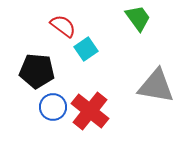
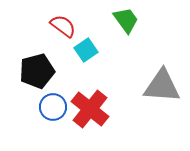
green trapezoid: moved 12 px left, 2 px down
cyan square: moved 1 px down
black pentagon: rotated 20 degrees counterclockwise
gray triangle: moved 6 px right; rotated 6 degrees counterclockwise
red cross: moved 2 px up
